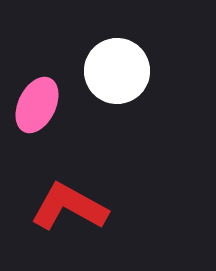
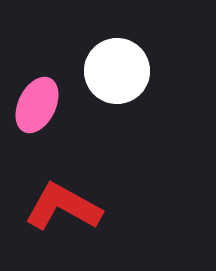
red L-shape: moved 6 px left
